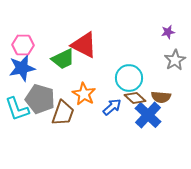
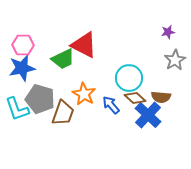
blue arrow: moved 1 px left, 2 px up; rotated 90 degrees counterclockwise
